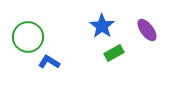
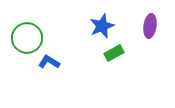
blue star: rotated 15 degrees clockwise
purple ellipse: moved 3 px right, 4 px up; rotated 45 degrees clockwise
green circle: moved 1 px left, 1 px down
